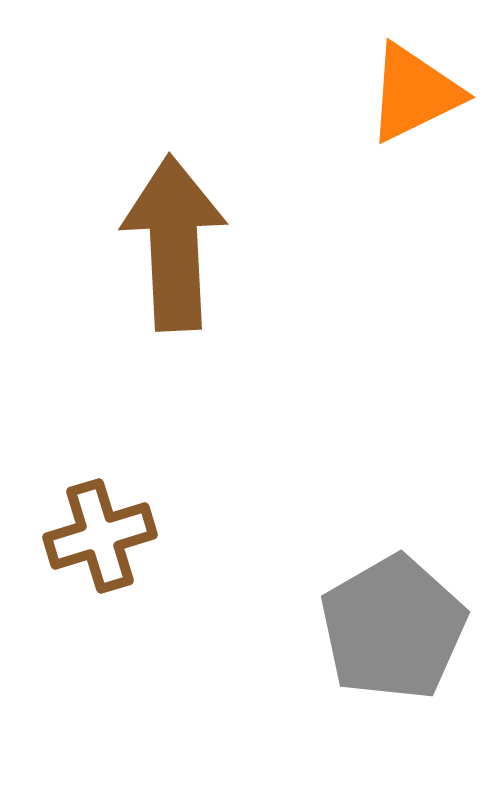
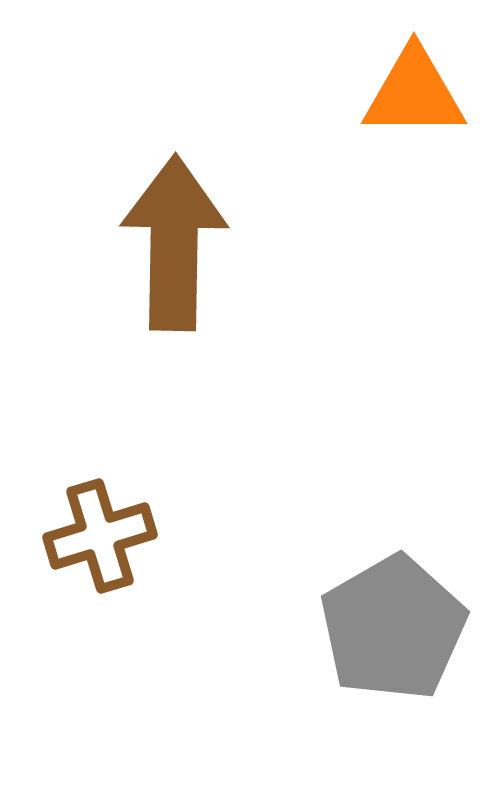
orange triangle: rotated 26 degrees clockwise
brown arrow: rotated 4 degrees clockwise
